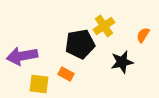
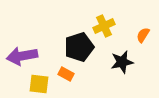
yellow cross: rotated 10 degrees clockwise
black pentagon: moved 1 px left, 3 px down; rotated 8 degrees counterclockwise
